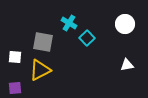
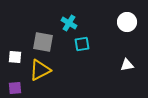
white circle: moved 2 px right, 2 px up
cyan square: moved 5 px left, 6 px down; rotated 35 degrees clockwise
